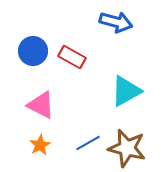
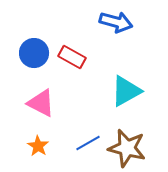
blue circle: moved 1 px right, 2 px down
pink triangle: moved 2 px up
orange star: moved 2 px left, 1 px down; rotated 10 degrees counterclockwise
